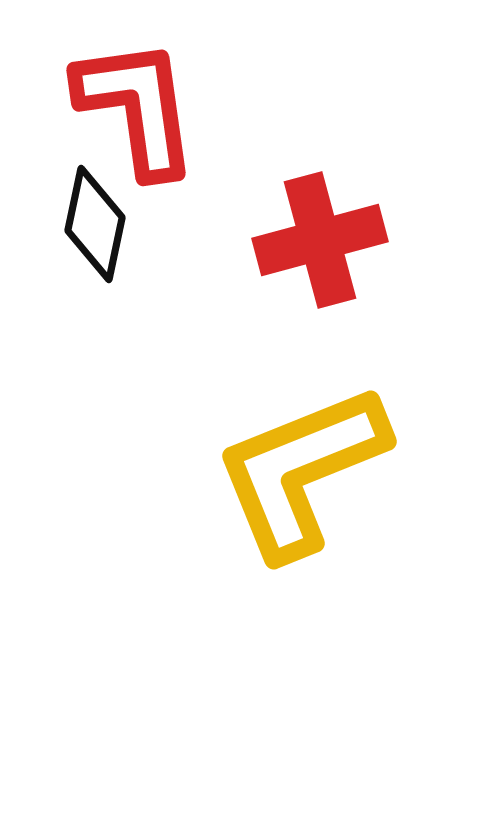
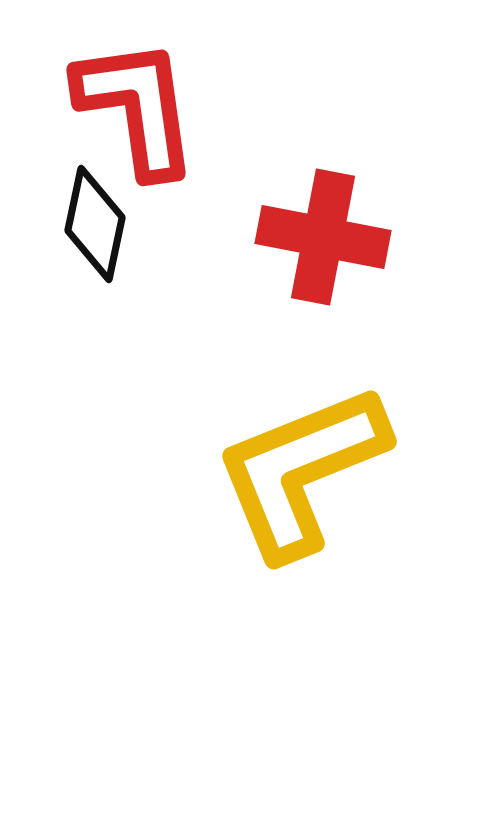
red cross: moved 3 px right, 3 px up; rotated 26 degrees clockwise
